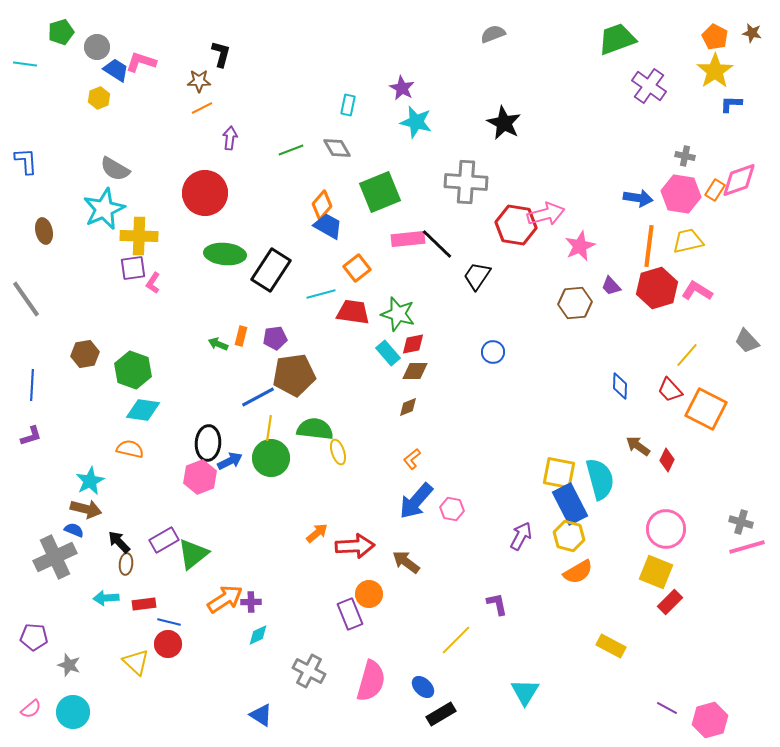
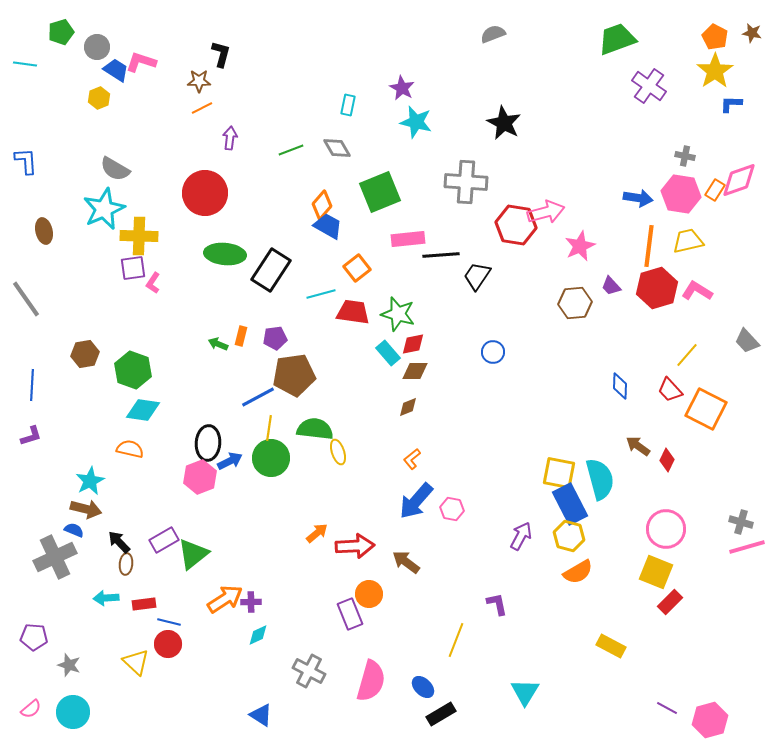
pink arrow at (546, 214): moved 2 px up
black line at (437, 244): moved 4 px right, 11 px down; rotated 48 degrees counterclockwise
yellow line at (456, 640): rotated 24 degrees counterclockwise
